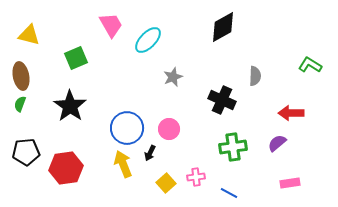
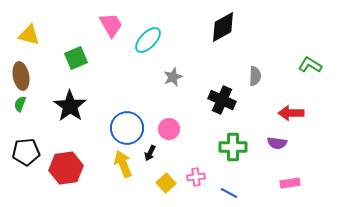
purple semicircle: rotated 132 degrees counterclockwise
green cross: rotated 8 degrees clockwise
